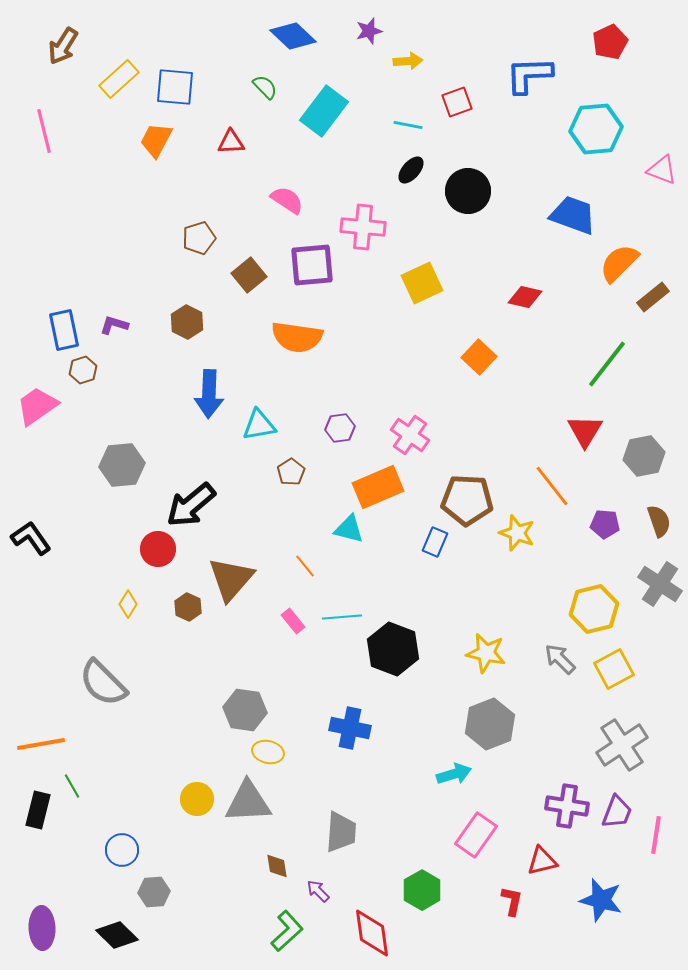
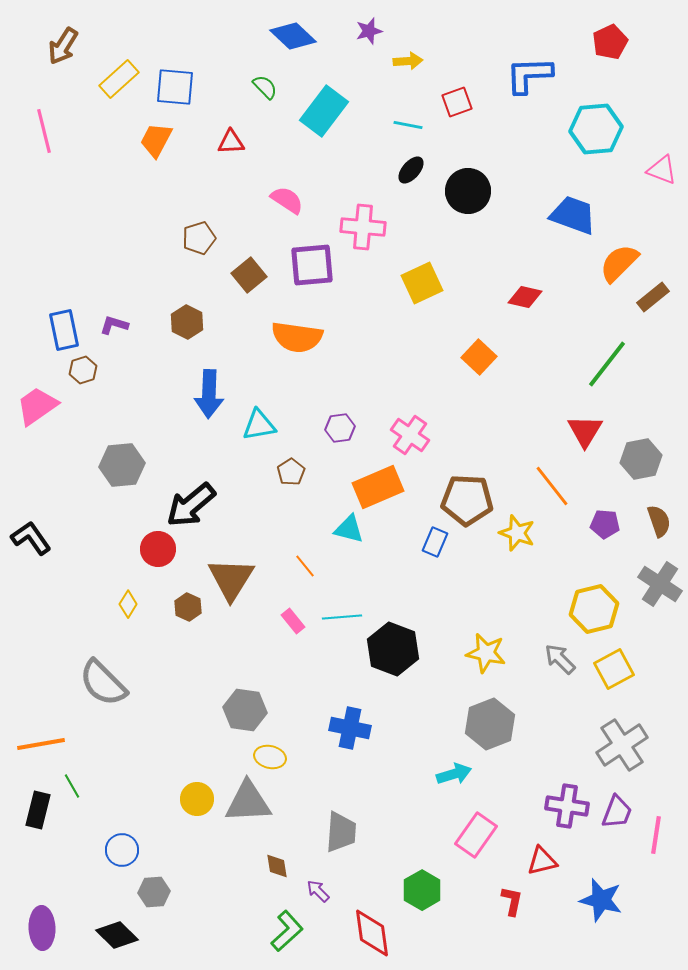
gray hexagon at (644, 456): moved 3 px left, 3 px down
brown triangle at (231, 579): rotated 9 degrees counterclockwise
yellow ellipse at (268, 752): moved 2 px right, 5 px down
